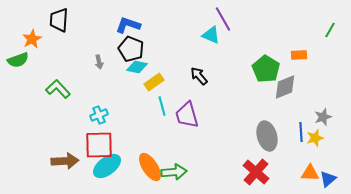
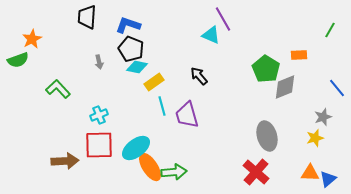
black trapezoid: moved 28 px right, 3 px up
blue line: moved 36 px right, 44 px up; rotated 36 degrees counterclockwise
cyan ellipse: moved 29 px right, 18 px up
